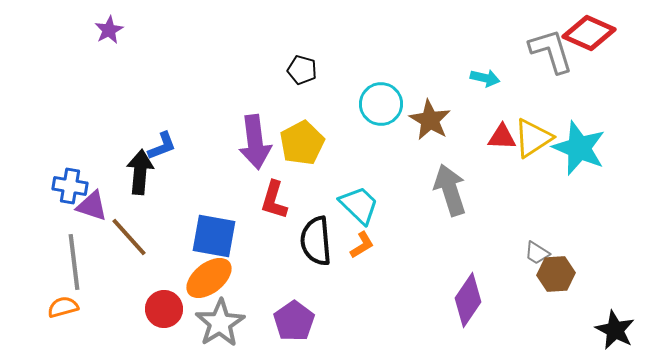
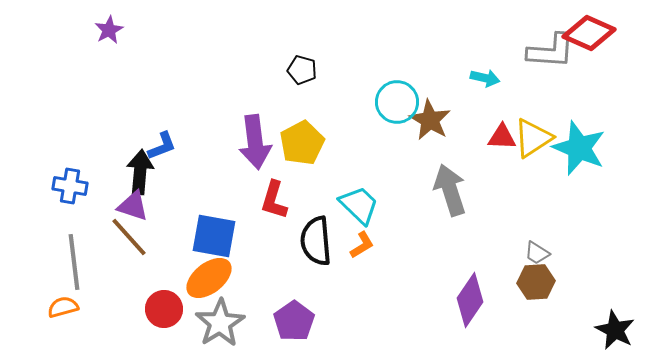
gray L-shape: rotated 111 degrees clockwise
cyan circle: moved 16 px right, 2 px up
purple triangle: moved 41 px right
brown hexagon: moved 20 px left, 8 px down
purple diamond: moved 2 px right
